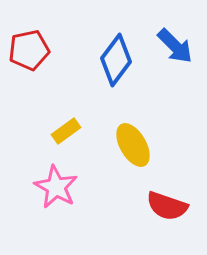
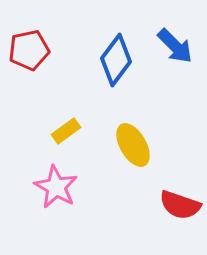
red semicircle: moved 13 px right, 1 px up
